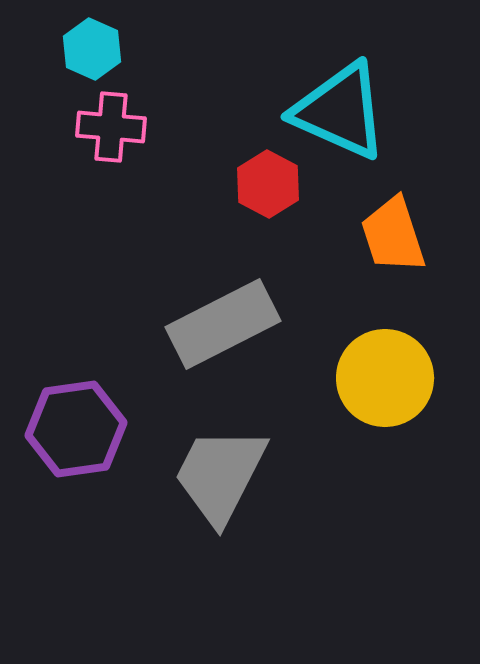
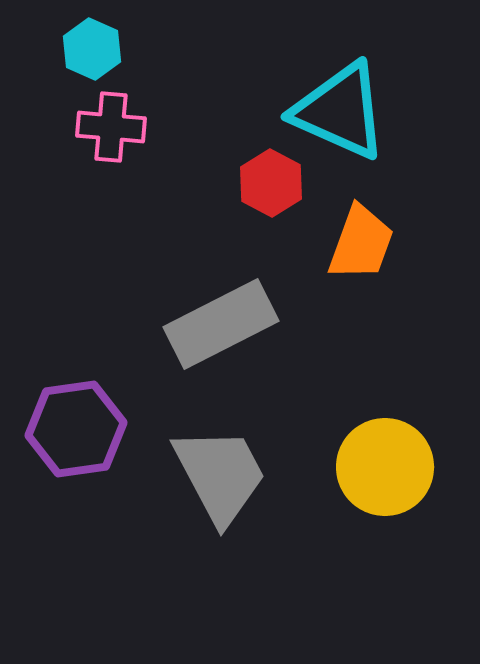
red hexagon: moved 3 px right, 1 px up
orange trapezoid: moved 32 px left, 8 px down; rotated 142 degrees counterclockwise
gray rectangle: moved 2 px left
yellow circle: moved 89 px down
gray trapezoid: rotated 125 degrees clockwise
